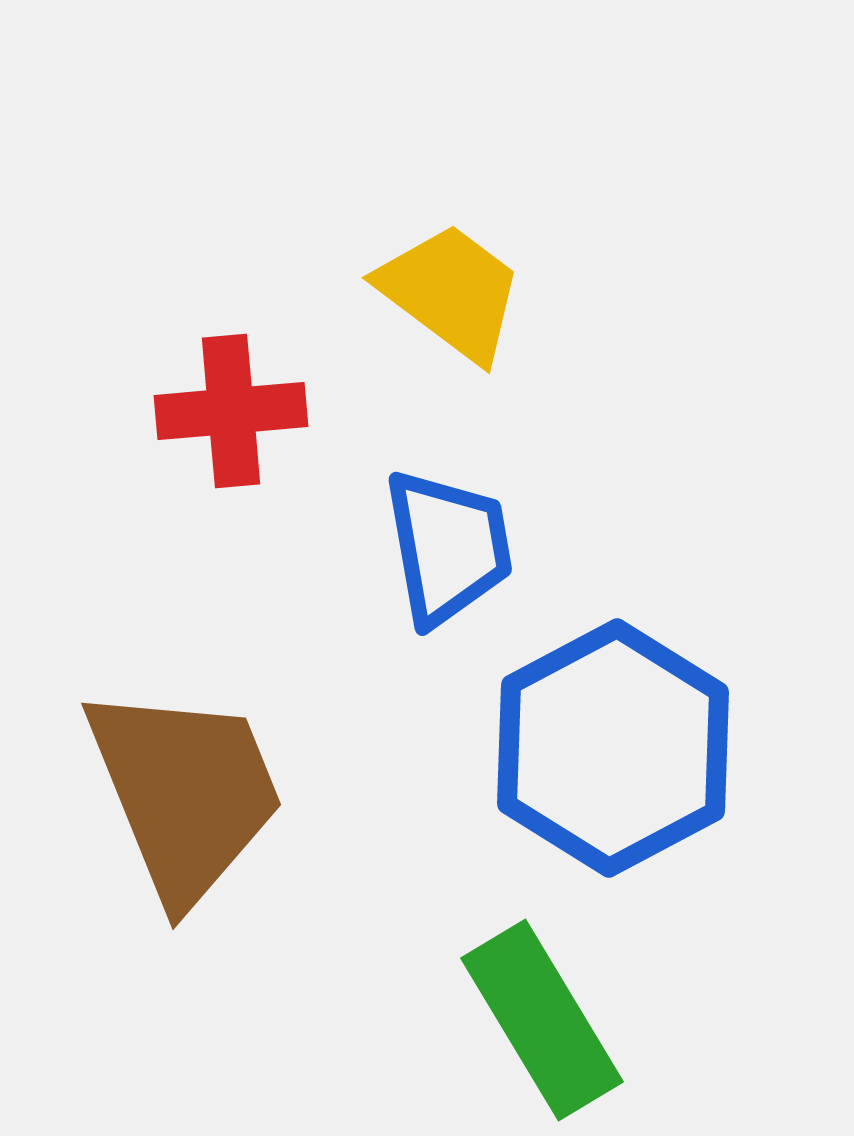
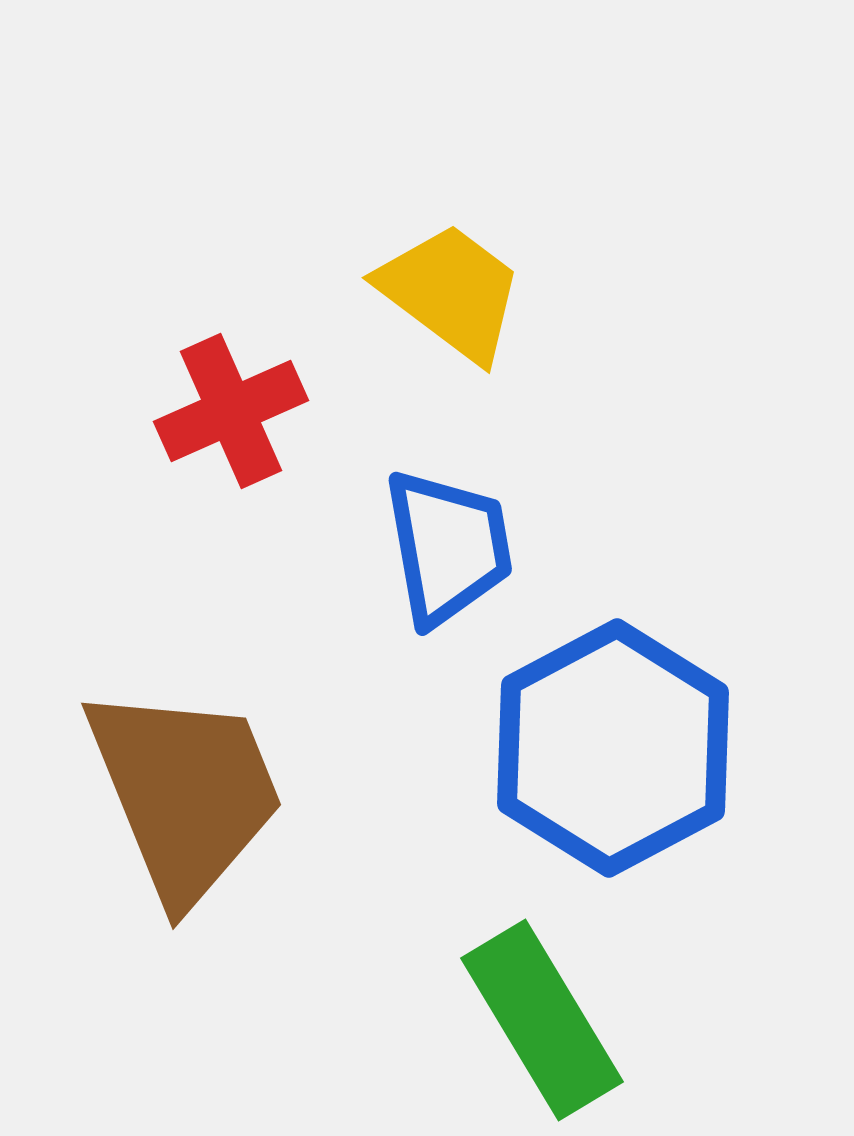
red cross: rotated 19 degrees counterclockwise
